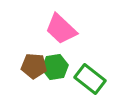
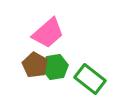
pink trapezoid: moved 13 px left, 4 px down; rotated 84 degrees counterclockwise
brown pentagon: moved 1 px right, 1 px up; rotated 25 degrees clockwise
